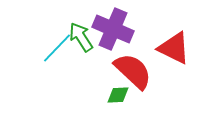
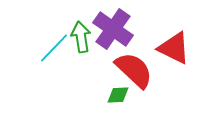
purple cross: rotated 12 degrees clockwise
green arrow: rotated 24 degrees clockwise
cyan line: moved 3 px left
red semicircle: moved 1 px right, 1 px up
